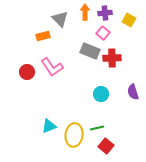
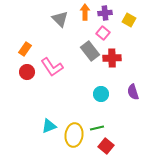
orange rectangle: moved 18 px left, 13 px down; rotated 40 degrees counterclockwise
gray rectangle: rotated 30 degrees clockwise
